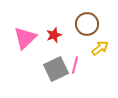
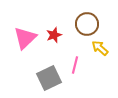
yellow arrow: rotated 102 degrees counterclockwise
gray square: moved 7 px left, 9 px down
